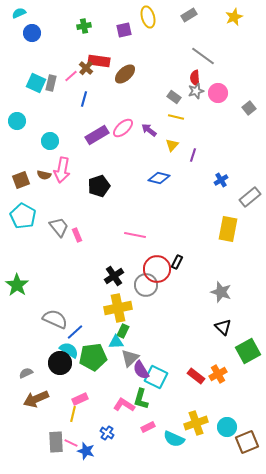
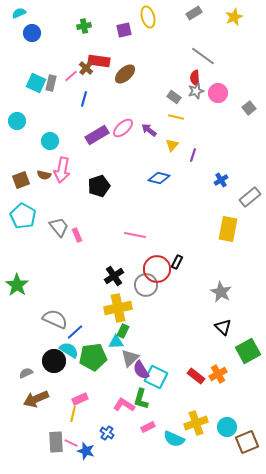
gray rectangle at (189, 15): moved 5 px right, 2 px up
gray star at (221, 292): rotated 10 degrees clockwise
black circle at (60, 363): moved 6 px left, 2 px up
